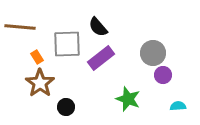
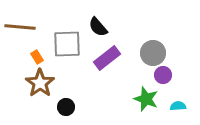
purple rectangle: moved 6 px right
green star: moved 18 px right
